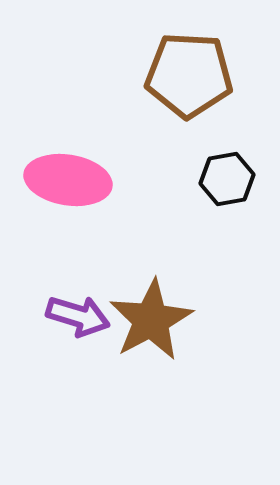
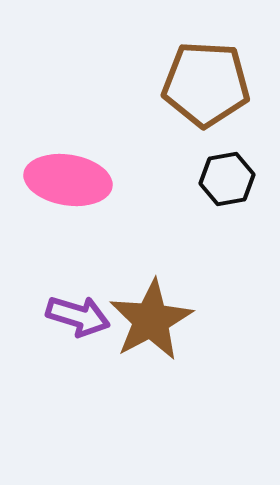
brown pentagon: moved 17 px right, 9 px down
